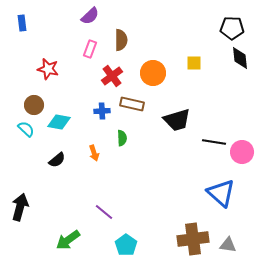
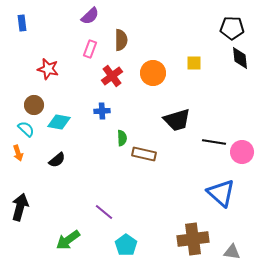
brown rectangle: moved 12 px right, 50 px down
orange arrow: moved 76 px left
gray triangle: moved 4 px right, 7 px down
